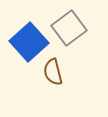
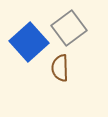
brown semicircle: moved 7 px right, 4 px up; rotated 12 degrees clockwise
